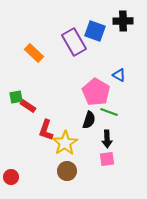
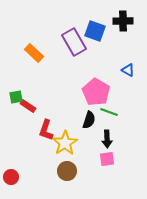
blue triangle: moved 9 px right, 5 px up
